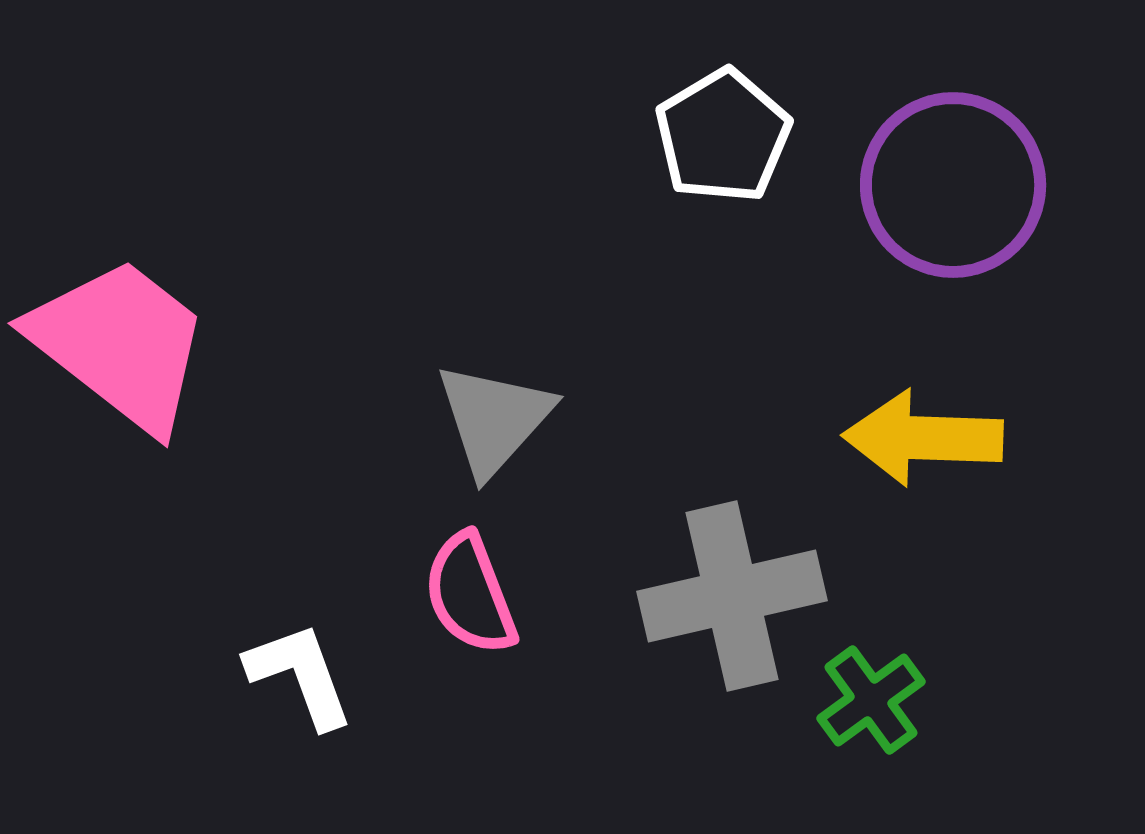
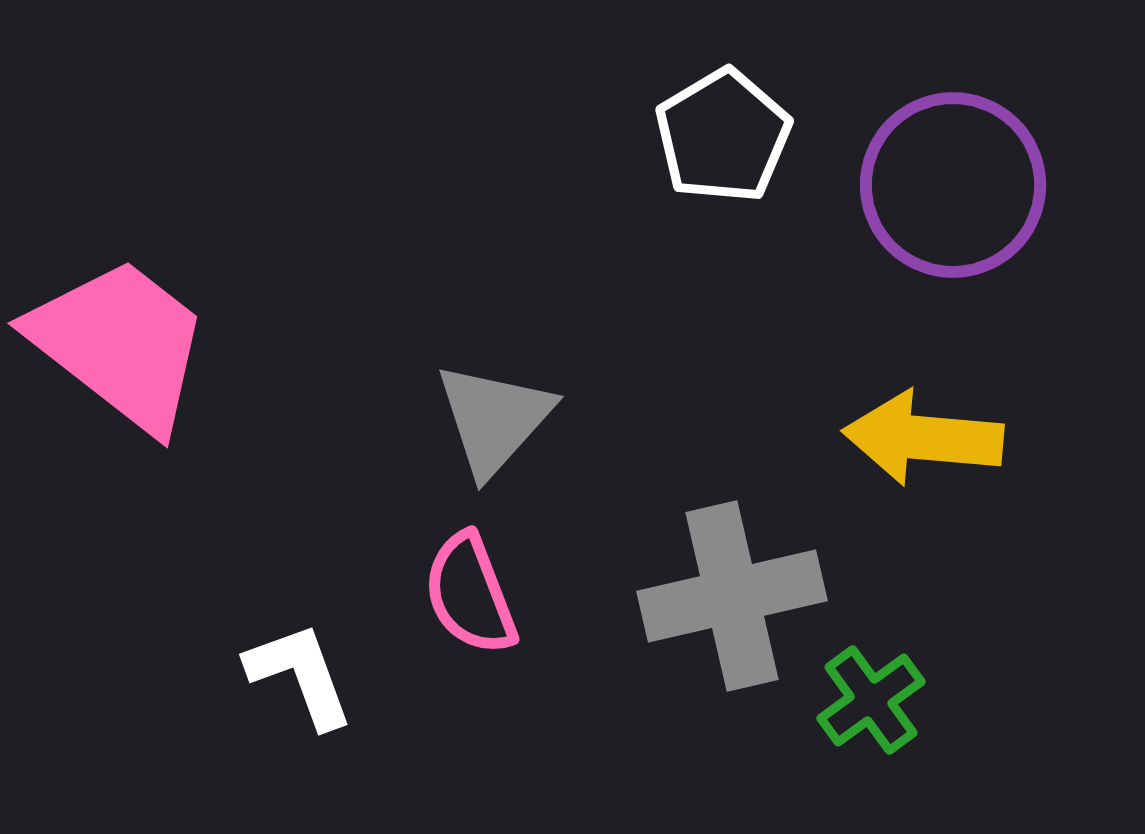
yellow arrow: rotated 3 degrees clockwise
